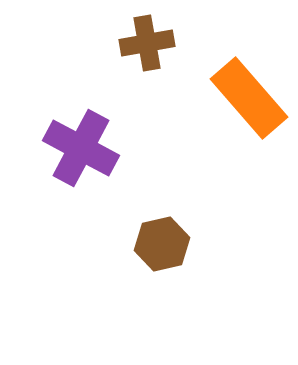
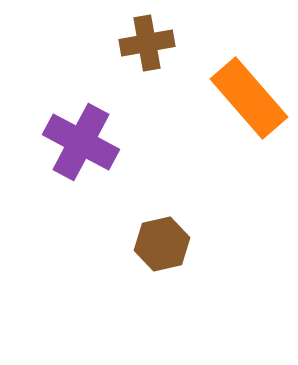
purple cross: moved 6 px up
